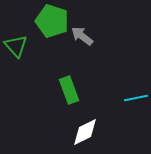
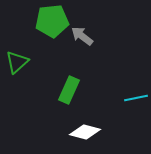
green pentagon: rotated 24 degrees counterclockwise
green triangle: moved 1 px right, 16 px down; rotated 30 degrees clockwise
green rectangle: rotated 44 degrees clockwise
white diamond: rotated 40 degrees clockwise
